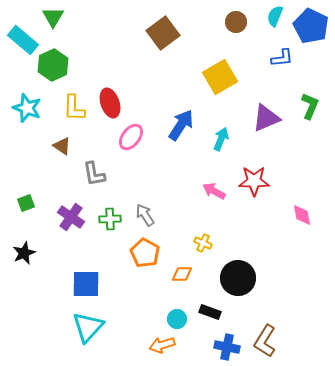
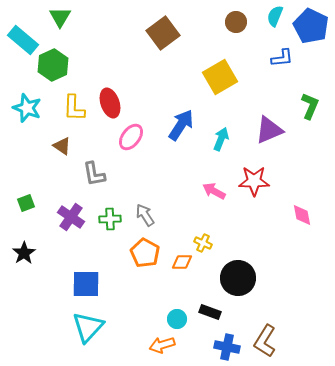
green triangle: moved 7 px right
purple triangle: moved 3 px right, 12 px down
black star: rotated 10 degrees counterclockwise
orange diamond: moved 12 px up
